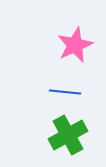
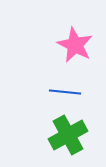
pink star: rotated 21 degrees counterclockwise
